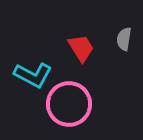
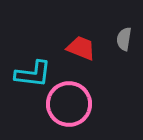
red trapezoid: rotated 36 degrees counterclockwise
cyan L-shape: moved 1 px up; rotated 21 degrees counterclockwise
